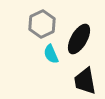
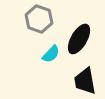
gray hexagon: moved 3 px left, 5 px up; rotated 16 degrees counterclockwise
cyan semicircle: rotated 114 degrees counterclockwise
